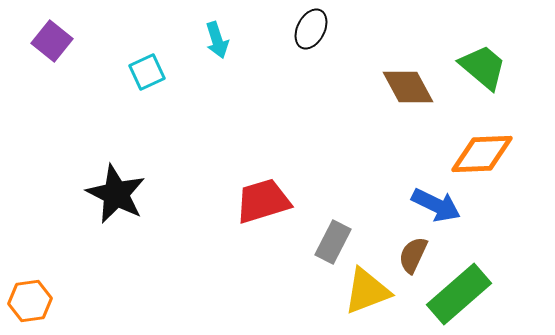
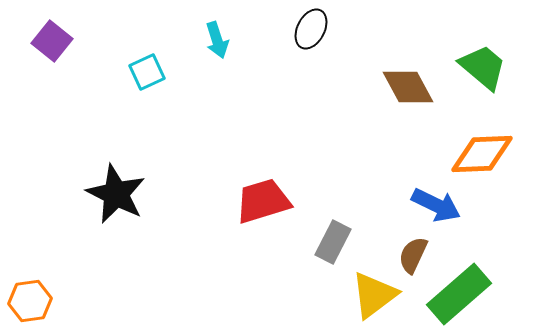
yellow triangle: moved 7 px right, 4 px down; rotated 16 degrees counterclockwise
